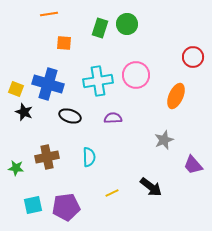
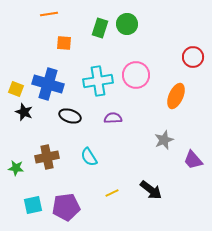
cyan semicircle: rotated 150 degrees clockwise
purple trapezoid: moved 5 px up
black arrow: moved 3 px down
